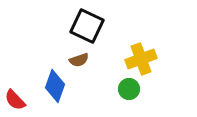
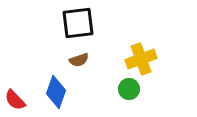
black square: moved 9 px left, 3 px up; rotated 32 degrees counterclockwise
blue diamond: moved 1 px right, 6 px down
